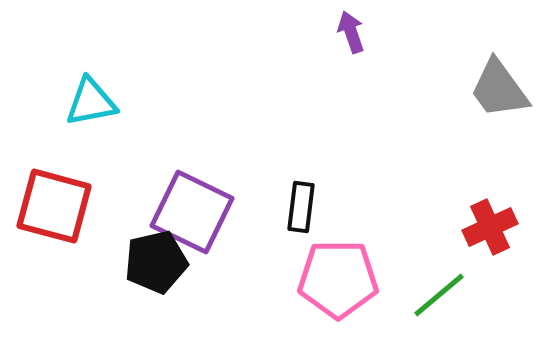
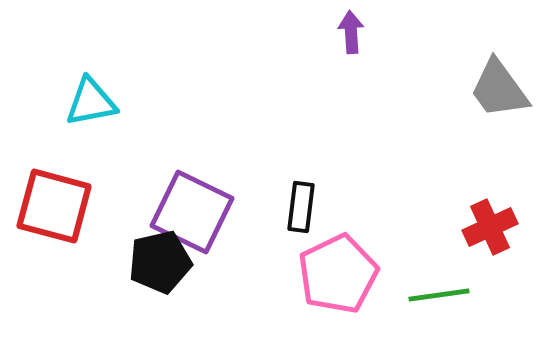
purple arrow: rotated 15 degrees clockwise
black pentagon: moved 4 px right
pink pentagon: moved 5 px up; rotated 26 degrees counterclockwise
green line: rotated 32 degrees clockwise
